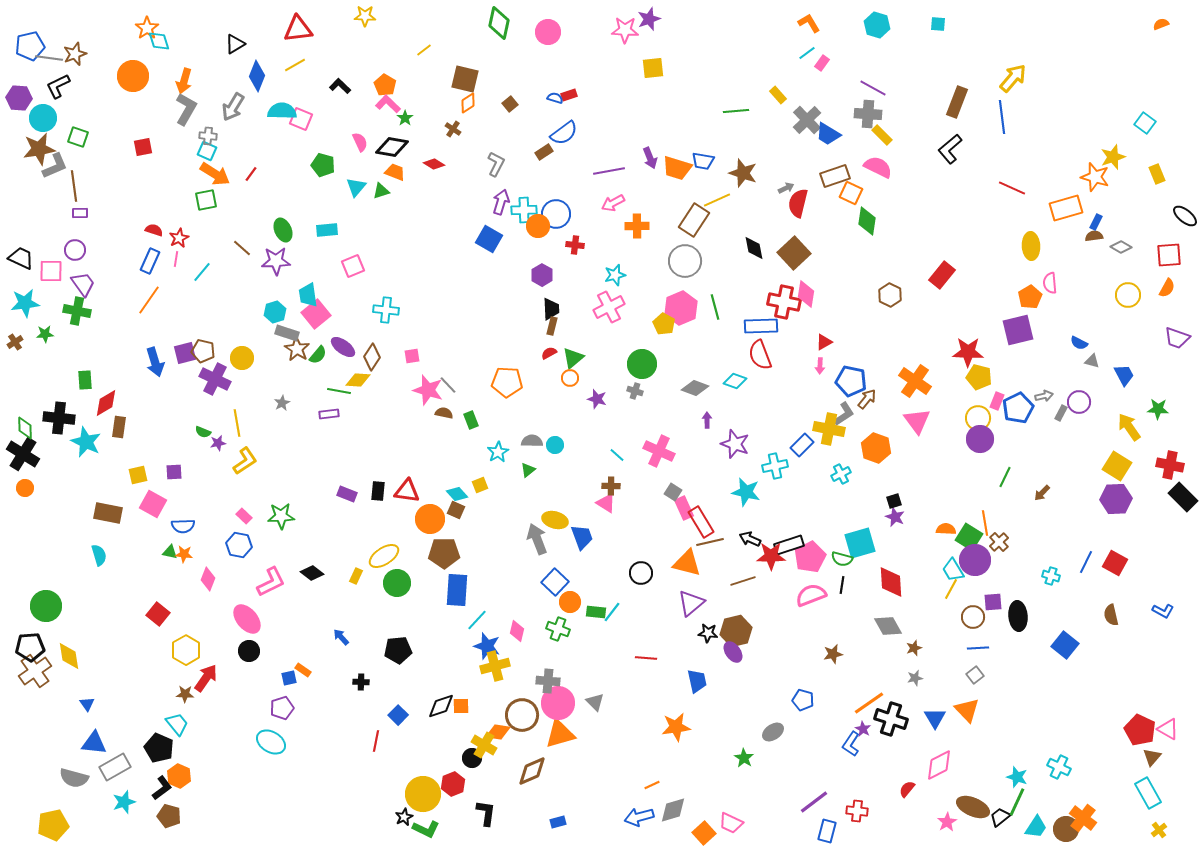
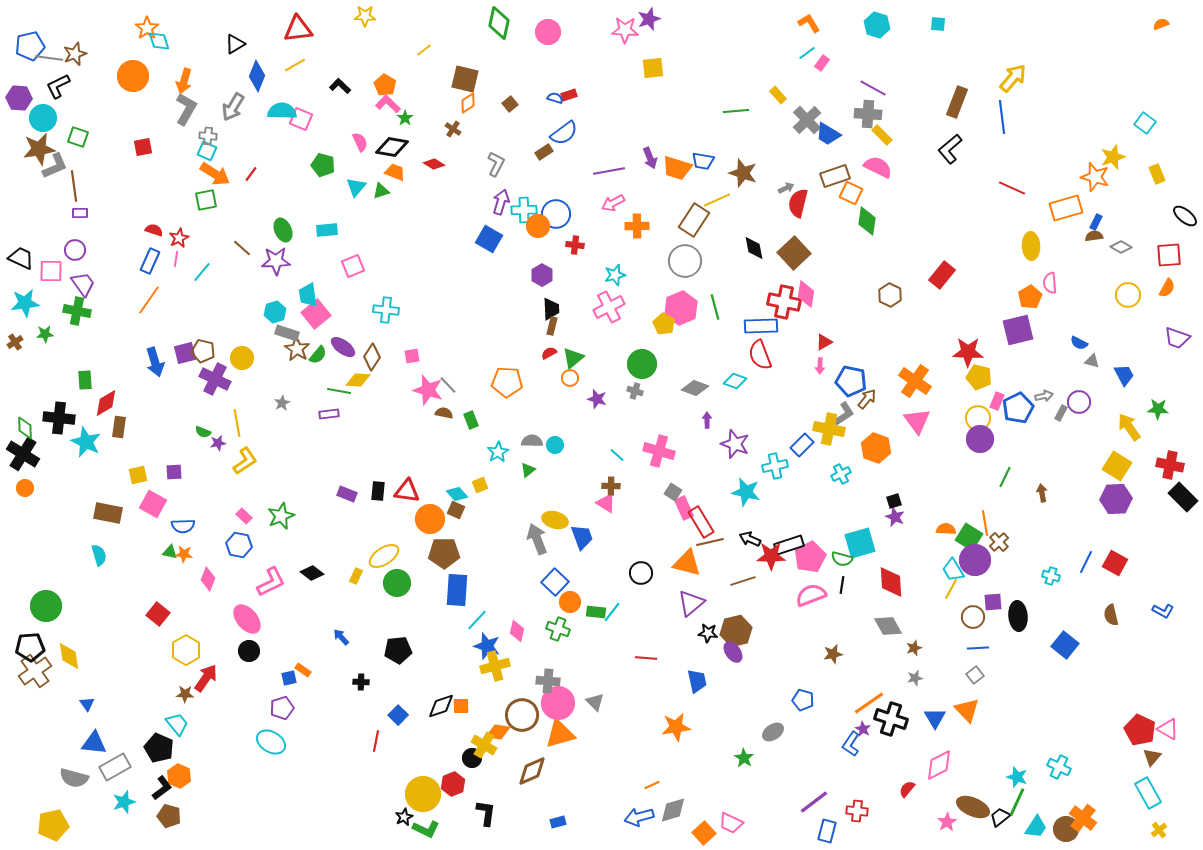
pink cross at (659, 451): rotated 8 degrees counterclockwise
brown arrow at (1042, 493): rotated 126 degrees clockwise
green star at (281, 516): rotated 20 degrees counterclockwise
